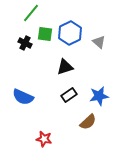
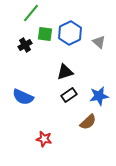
black cross: moved 2 px down; rotated 32 degrees clockwise
black triangle: moved 5 px down
